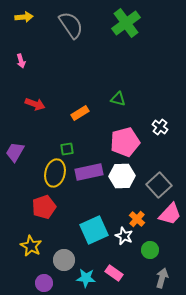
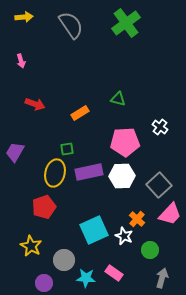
pink pentagon: rotated 12 degrees clockwise
